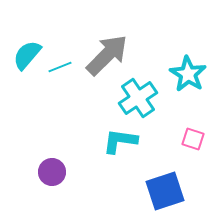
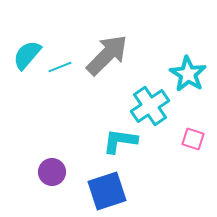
cyan cross: moved 12 px right, 8 px down
blue square: moved 58 px left
